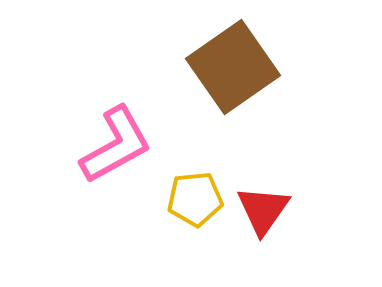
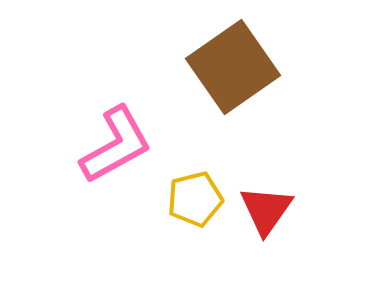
yellow pentagon: rotated 8 degrees counterclockwise
red triangle: moved 3 px right
